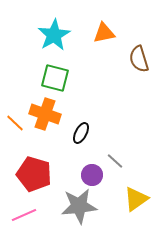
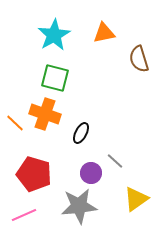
purple circle: moved 1 px left, 2 px up
